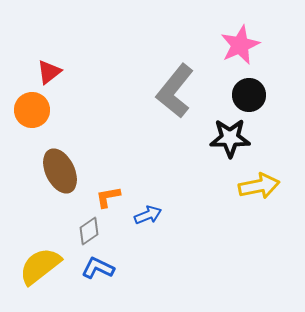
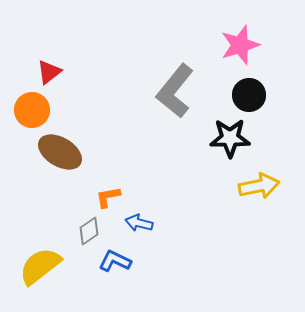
pink star: rotated 6 degrees clockwise
brown ellipse: moved 19 px up; rotated 33 degrees counterclockwise
blue arrow: moved 9 px left, 8 px down; rotated 144 degrees counterclockwise
blue L-shape: moved 17 px right, 7 px up
